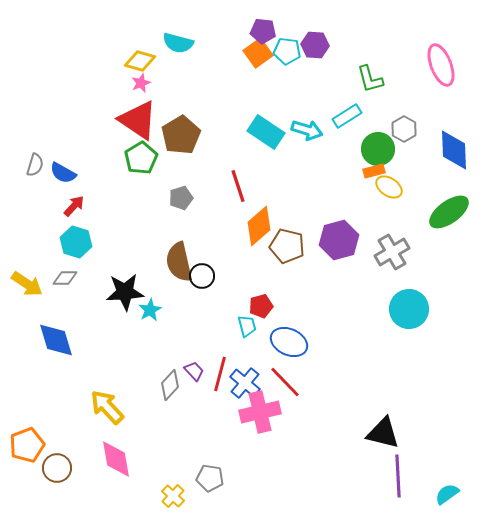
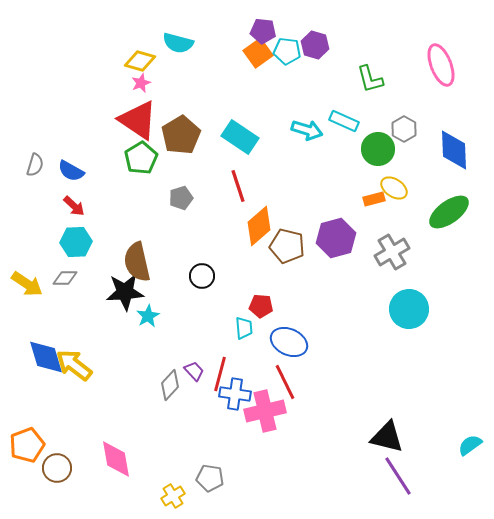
purple hexagon at (315, 45): rotated 12 degrees clockwise
cyan rectangle at (347, 116): moved 3 px left, 5 px down; rotated 56 degrees clockwise
cyan rectangle at (266, 132): moved 26 px left, 5 px down
orange rectangle at (374, 171): moved 28 px down
blue semicircle at (63, 173): moved 8 px right, 2 px up
yellow ellipse at (389, 187): moved 5 px right, 1 px down
red arrow at (74, 206): rotated 90 degrees clockwise
purple hexagon at (339, 240): moved 3 px left, 2 px up
cyan hexagon at (76, 242): rotated 20 degrees counterclockwise
brown semicircle at (179, 262): moved 42 px left
red pentagon at (261, 306): rotated 20 degrees clockwise
cyan star at (150, 310): moved 2 px left, 6 px down
cyan trapezoid at (247, 326): moved 3 px left, 2 px down; rotated 10 degrees clockwise
blue diamond at (56, 340): moved 10 px left, 17 px down
red line at (285, 382): rotated 18 degrees clockwise
blue cross at (245, 383): moved 10 px left, 11 px down; rotated 32 degrees counterclockwise
yellow arrow at (107, 407): moved 33 px left, 42 px up; rotated 9 degrees counterclockwise
pink cross at (260, 412): moved 5 px right, 1 px up
black triangle at (383, 433): moved 4 px right, 4 px down
purple line at (398, 476): rotated 30 degrees counterclockwise
cyan semicircle at (447, 494): moved 23 px right, 49 px up
yellow cross at (173, 496): rotated 15 degrees clockwise
